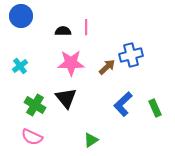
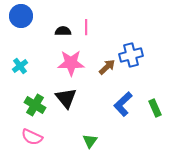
green triangle: moved 1 px left, 1 px down; rotated 21 degrees counterclockwise
